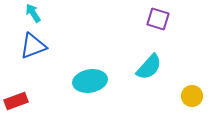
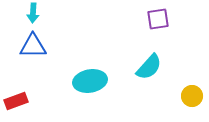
cyan arrow: rotated 144 degrees counterclockwise
purple square: rotated 25 degrees counterclockwise
blue triangle: rotated 20 degrees clockwise
